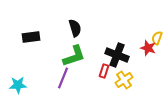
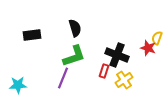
black rectangle: moved 1 px right, 2 px up
